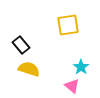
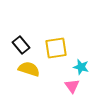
yellow square: moved 12 px left, 23 px down
cyan star: rotated 21 degrees counterclockwise
pink triangle: rotated 14 degrees clockwise
